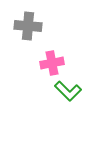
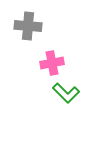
green L-shape: moved 2 px left, 2 px down
